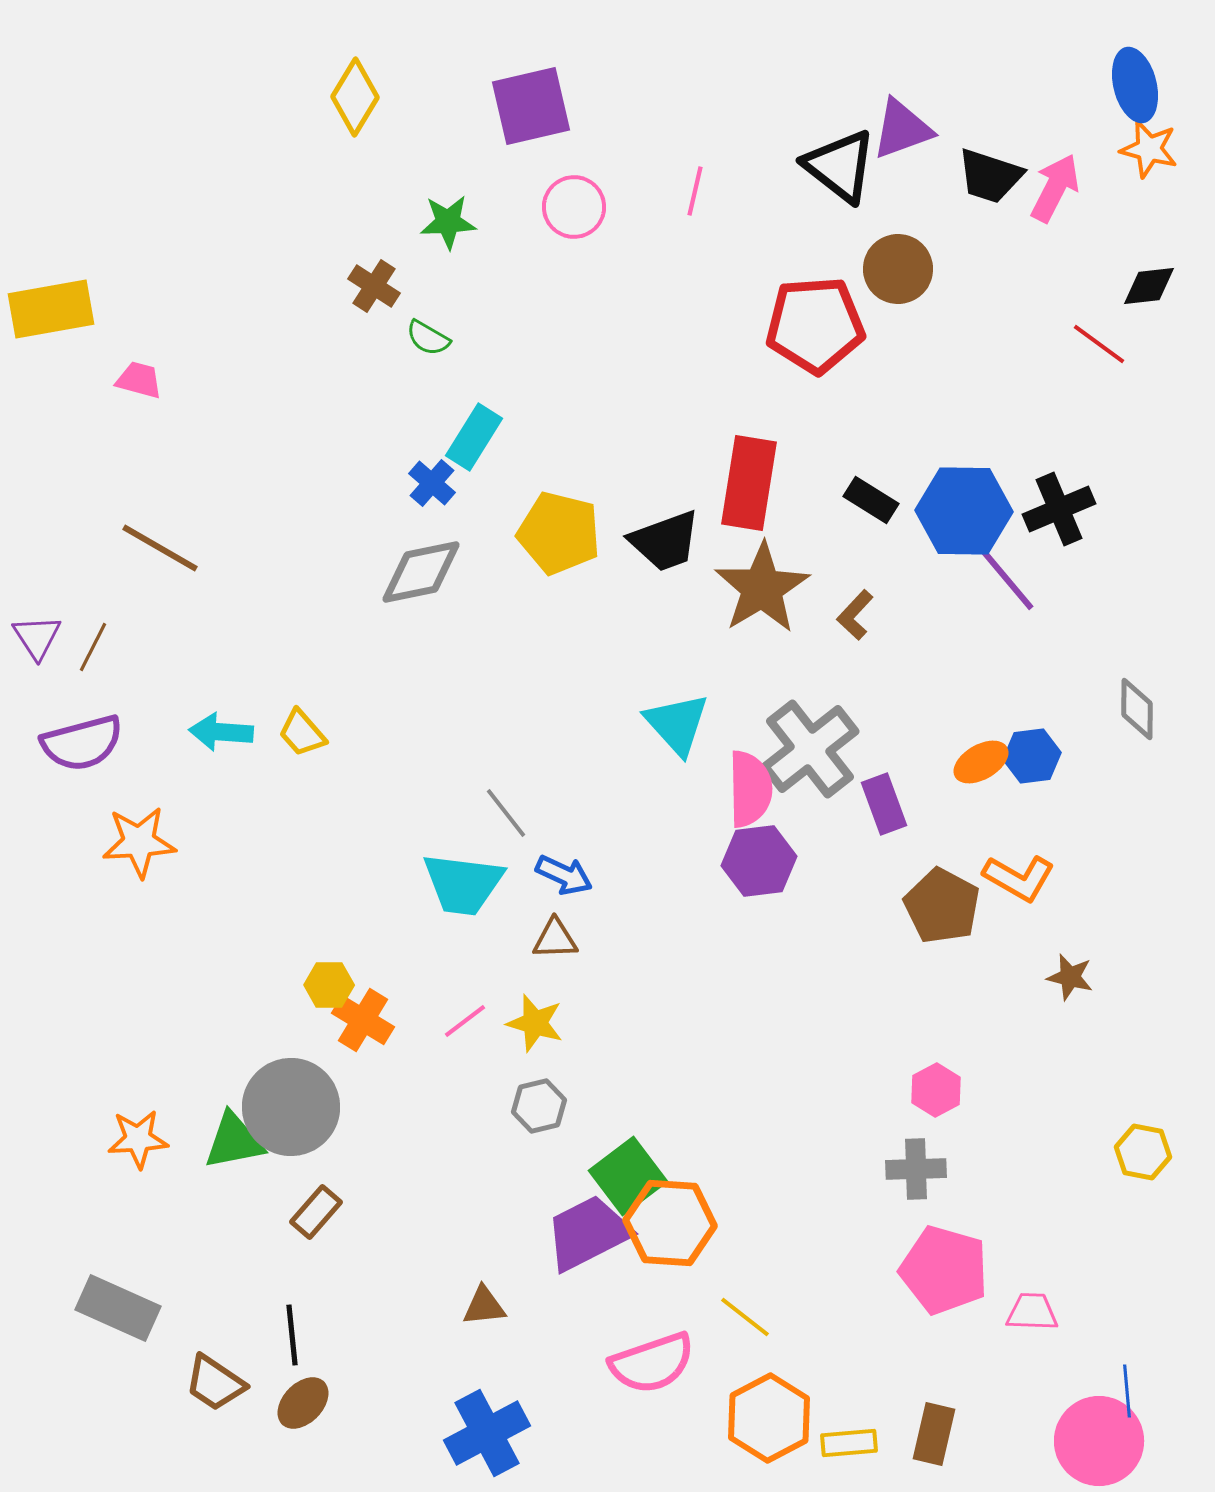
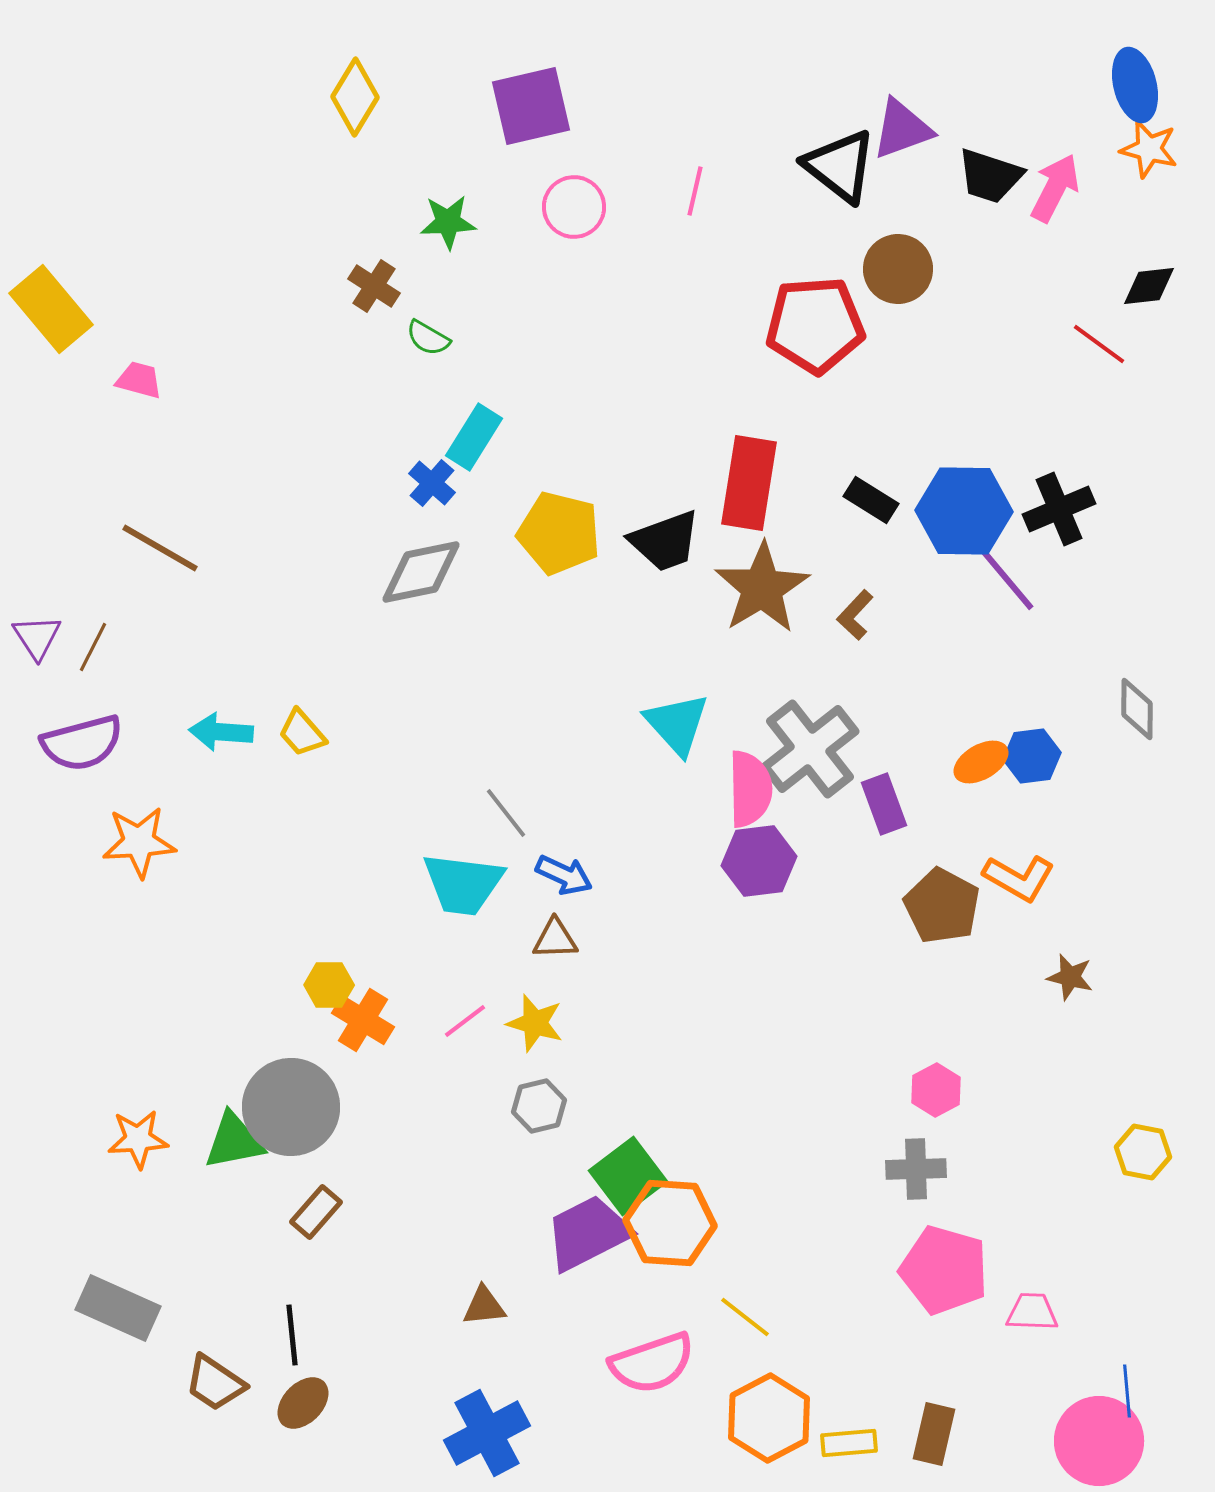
yellow rectangle at (51, 309): rotated 60 degrees clockwise
